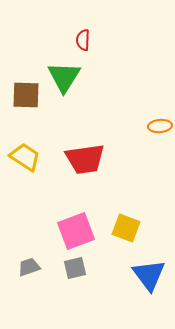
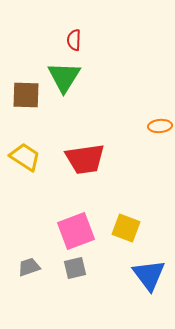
red semicircle: moved 9 px left
